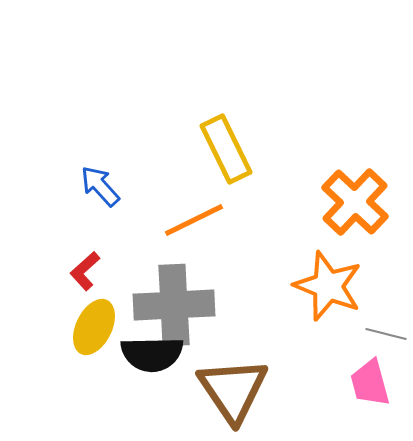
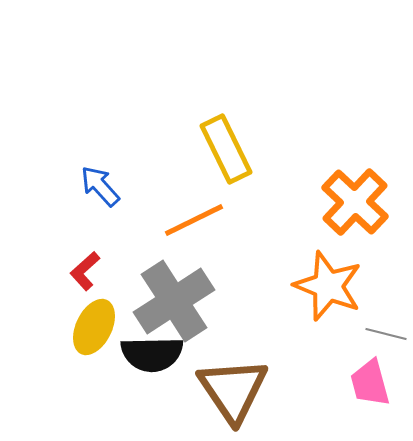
gray cross: moved 4 px up; rotated 30 degrees counterclockwise
